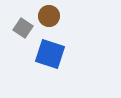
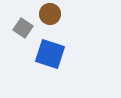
brown circle: moved 1 px right, 2 px up
